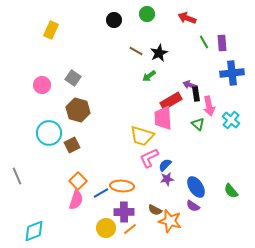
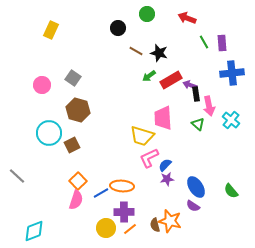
black circle: moved 4 px right, 8 px down
black star: rotated 30 degrees counterclockwise
red rectangle: moved 21 px up
gray line: rotated 24 degrees counterclockwise
brown semicircle: moved 15 px down; rotated 48 degrees clockwise
